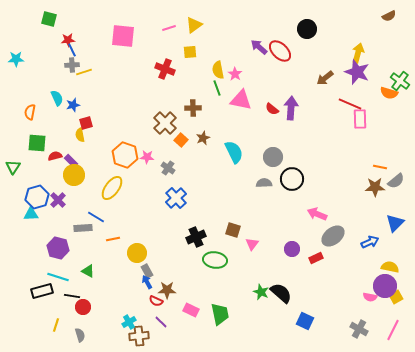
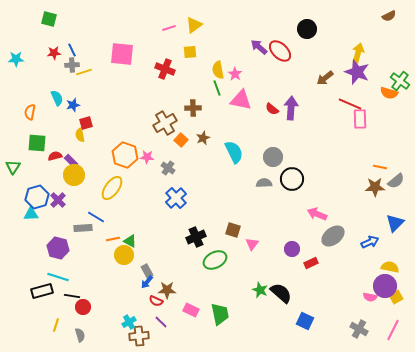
pink square at (123, 36): moved 1 px left, 18 px down
red star at (68, 40): moved 14 px left, 13 px down
brown cross at (165, 123): rotated 15 degrees clockwise
yellow circle at (137, 253): moved 13 px left, 2 px down
red rectangle at (316, 258): moved 5 px left, 5 px down
green ellipse at (215, 260): rotated 35 degrees counterclockwise
green triangle at (88, 271): moved 42 px right, 30 px up
blue arrow at (147, 282): rotated 112 degrees counterclockwise
green star at (261, 292): moved 1 px left, 2 px up
